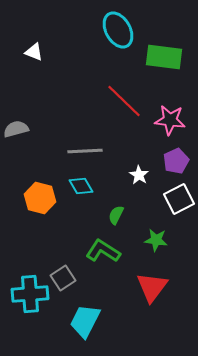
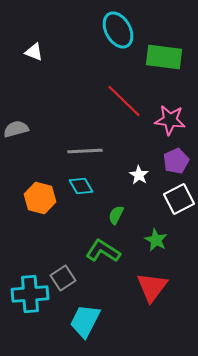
green star: rotated 20 degrees clockwise
